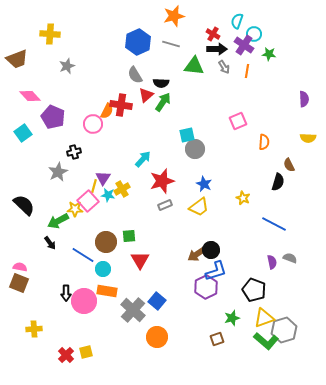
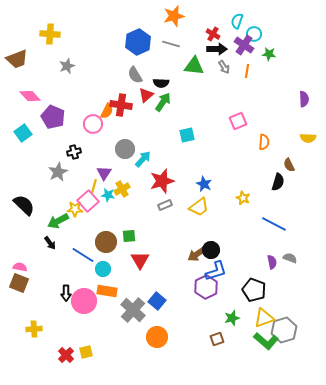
gray circle at (195, 149): moved 70 px left
purple triangle at (103, 178): moved 1 px right, 5 px up
